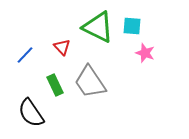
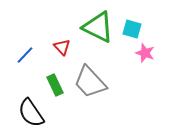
cyan square: moved 3 px down; rotated 12 degrees clockwise
gray trapezoid: rotated 9 degrees counterclockwise
